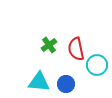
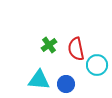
cyan triangle: moved 2 px up
